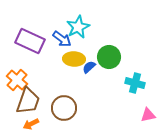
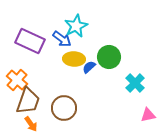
cyan star: moved 2 px left, 1 px up
cyan cross: rotated 30 degrees clockwise
orange arrow: rotated 98 degrees counterclockwise
